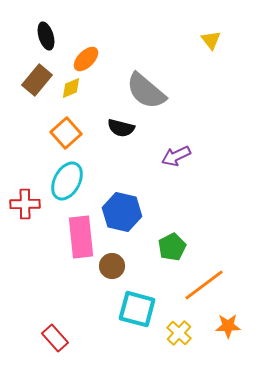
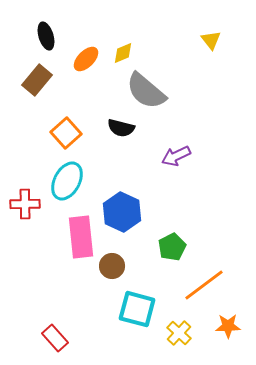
yellow diamond: moved 52 px right, 35 px up
blue hexagon: rotated 12 degrees clockwise
